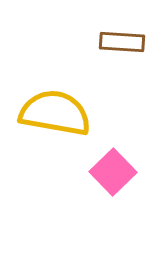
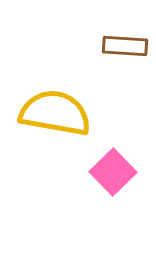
brown rectangle: moved 3 px right, 4 px down
